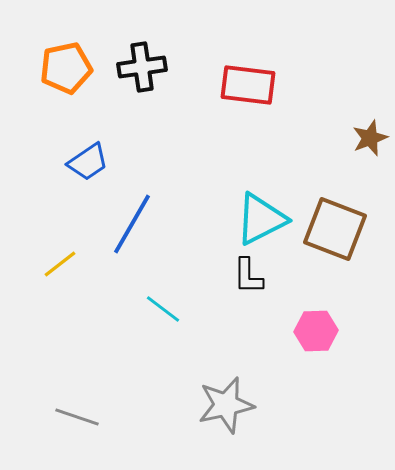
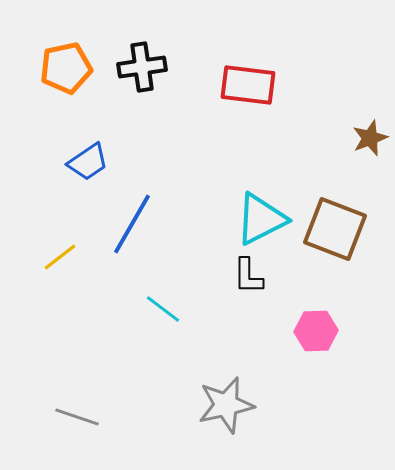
yellow line: moved 7 px up
